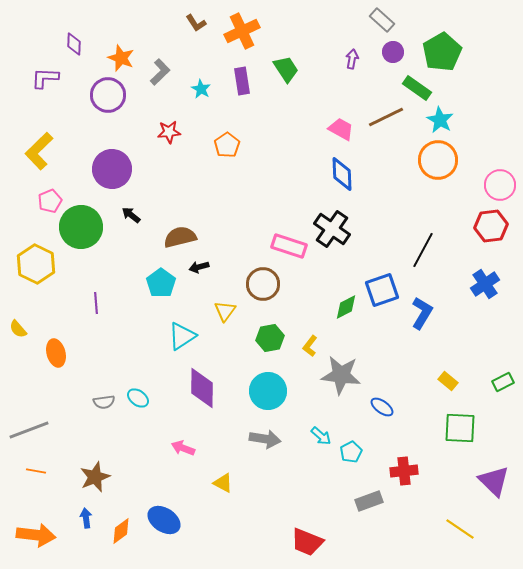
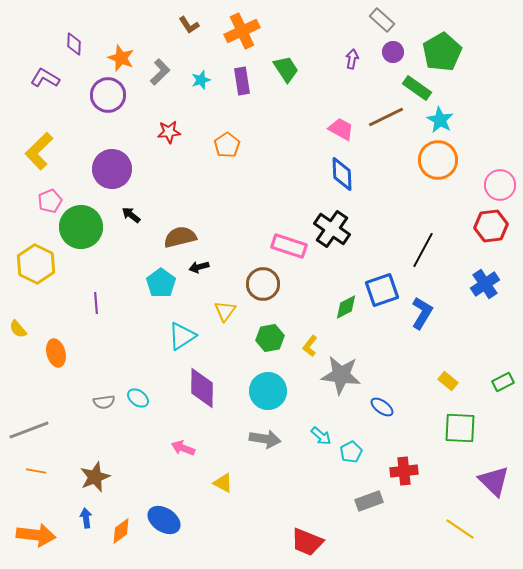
brown L-shape at (196, 23): moved 7 px left, 2 px down
purple L-shape at (45, 78): rotated 28 degrees clockwise
cyan star at (201, 89): moved 9 px up; rotated 24 degrees clockwise
